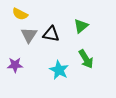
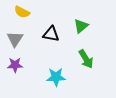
yellow semicircle: moved 2 px right, 2 px up
gray triangle: moved 14 px left, 4 px down
cyan star: moved 3 px left, 7 px down; rotated 30 degrees counterclockwise
